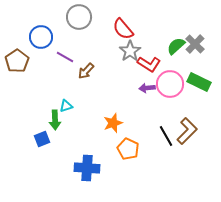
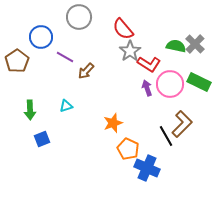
green semicircle: rotated 54 degrees clockwise
purple arrow: rotated 77 degrees clockwise
green arrow: moved 25 px left, 10 px up
brown L-shape: moved 5 px left, 7 px up
blue cross: moved 60 px right; rotated 20 degrees clockwise
